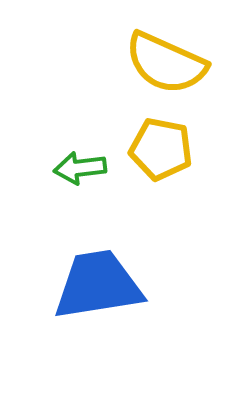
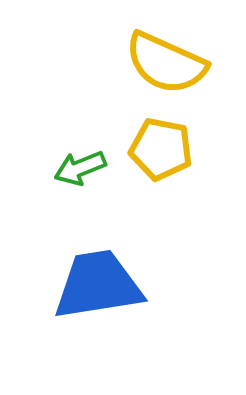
green arrow: rotated 15 degrees counterclockwise
